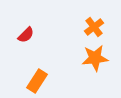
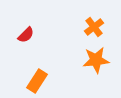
orange star: moved 1 px right, 2 px down
